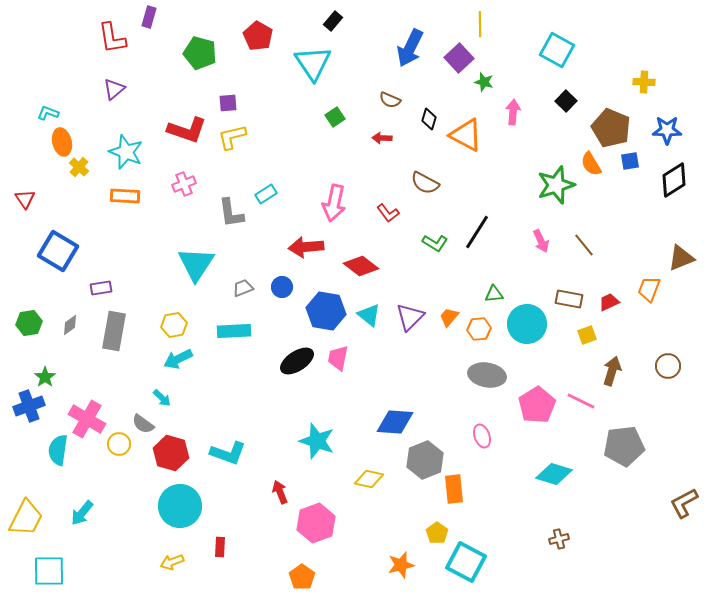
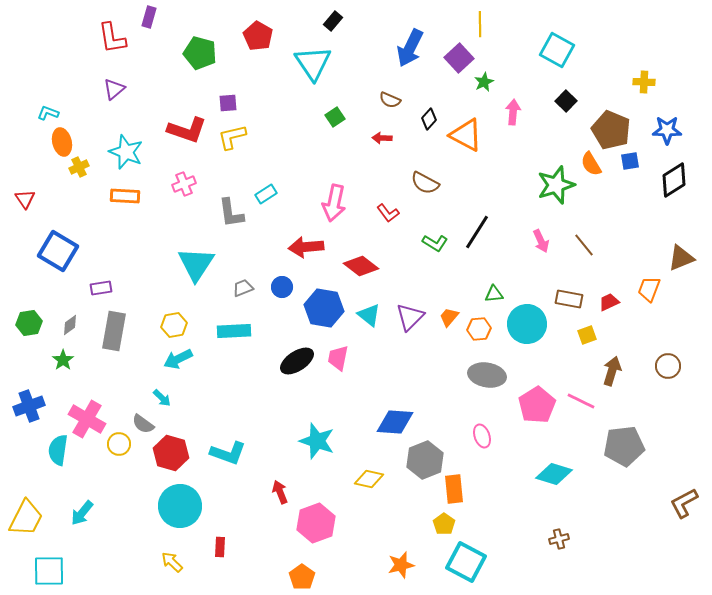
green star at (484, 82): rotated 30 degrees clockwise
black diamond at (429, 119): rotated 25 degrees clockwise
brown pentagon at (611, 128): moved 2 px down
yellow cross at (79, 167): rotated 24 degrees clockwise
blue hexagon at (326, 311): moved 2 px left, 3 px up
green star at (45, 377): moved 18 px right, 17 px up
yellow pentagon at (437, 533): moved 7 px right, 9 px up
yellow arrow at (172, 562): rotated 65 degrees clockwise
